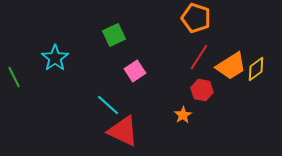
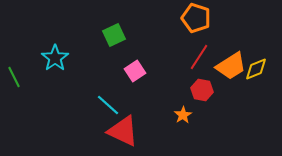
yellow diamond: rotated 15 degrees clockwise
